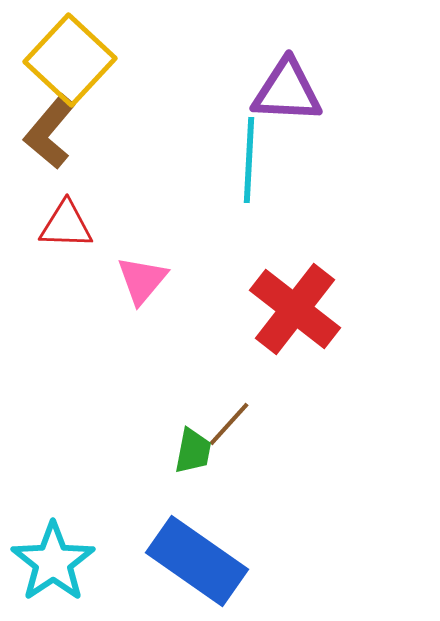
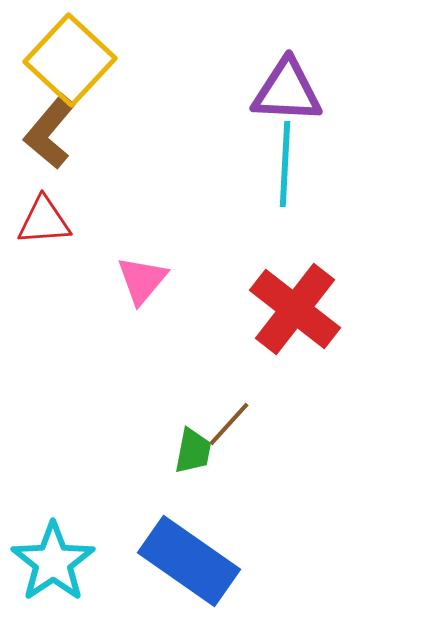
cyan line: moved 36 px right, 4 px down
red triangle: moved 22 px left, 4 px up; rotated 6 degrees counterclockwise
blue rectangle: moved 8 px left
